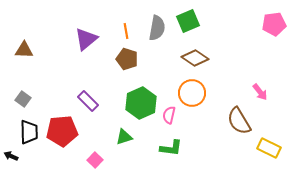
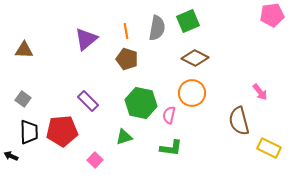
pink pentagon: moved 2 px left, 9 px up
brown diamond: rotated 8 degrees counterclockwise
green hexagon: rotated 24 degrees counterclockwise
brown semicircle: rotated 16 degrees clockwise
